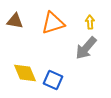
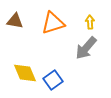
blue square: rotated 30 degrees clockwise
